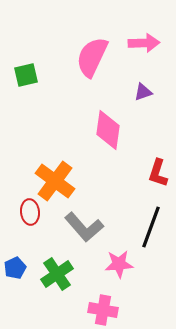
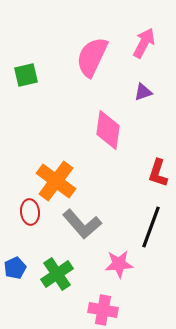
pink arrow: rotated 60 degrees counterclockwise
orange cross: moved 1 px right
gray L-shape: moved 2 px left, 3 px up
